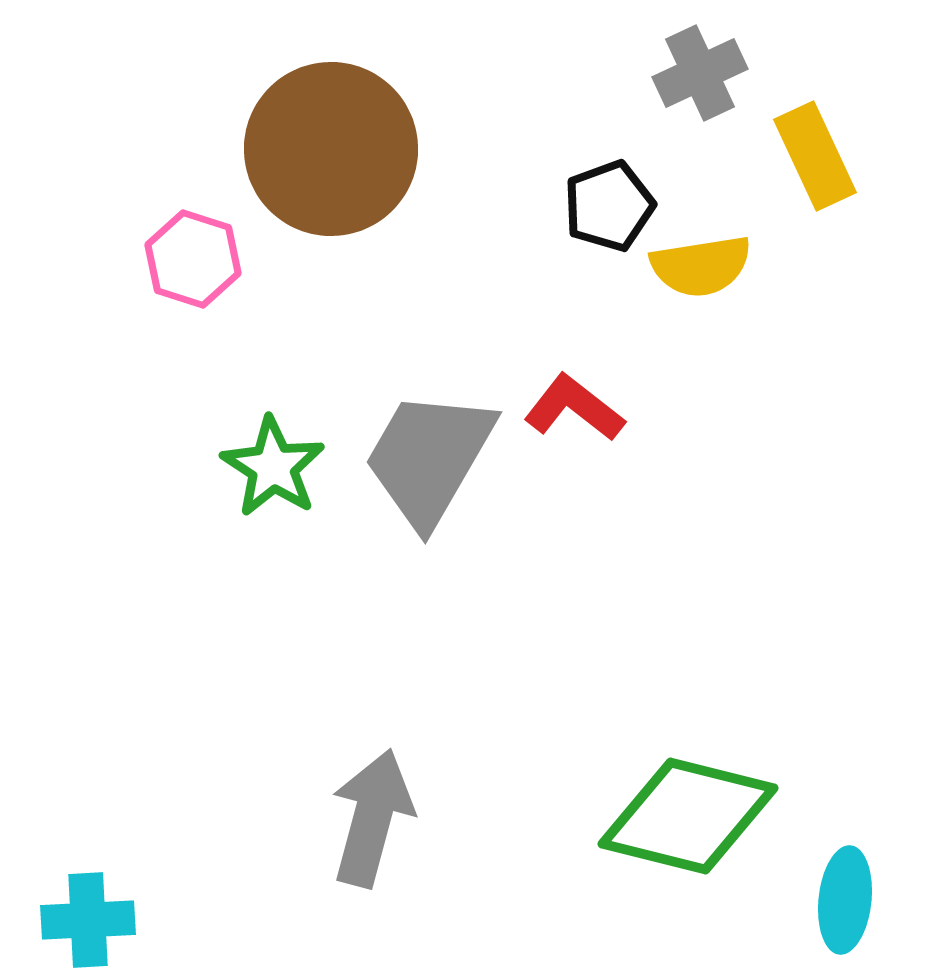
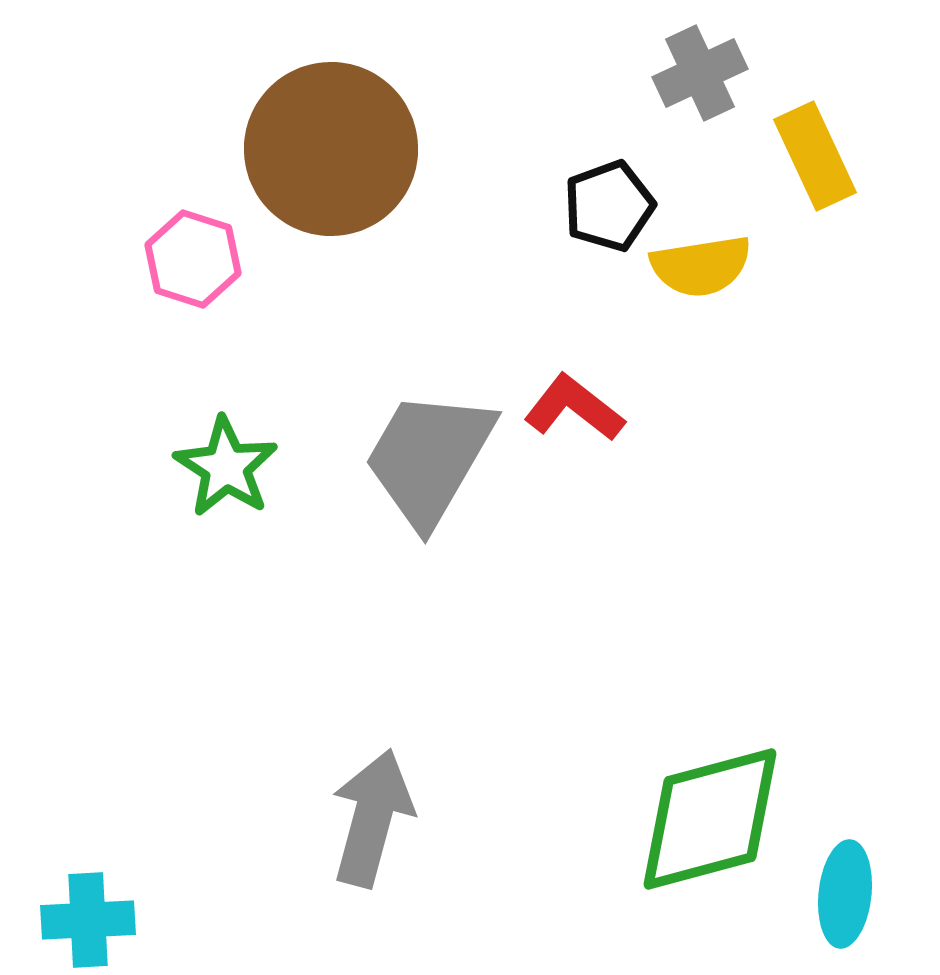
green star: moved 47 px left
green diamond: moved 22 px right, 3 px down; rotated 29 degrees counterclockwise
cyan ellipse: moved 6 px up
